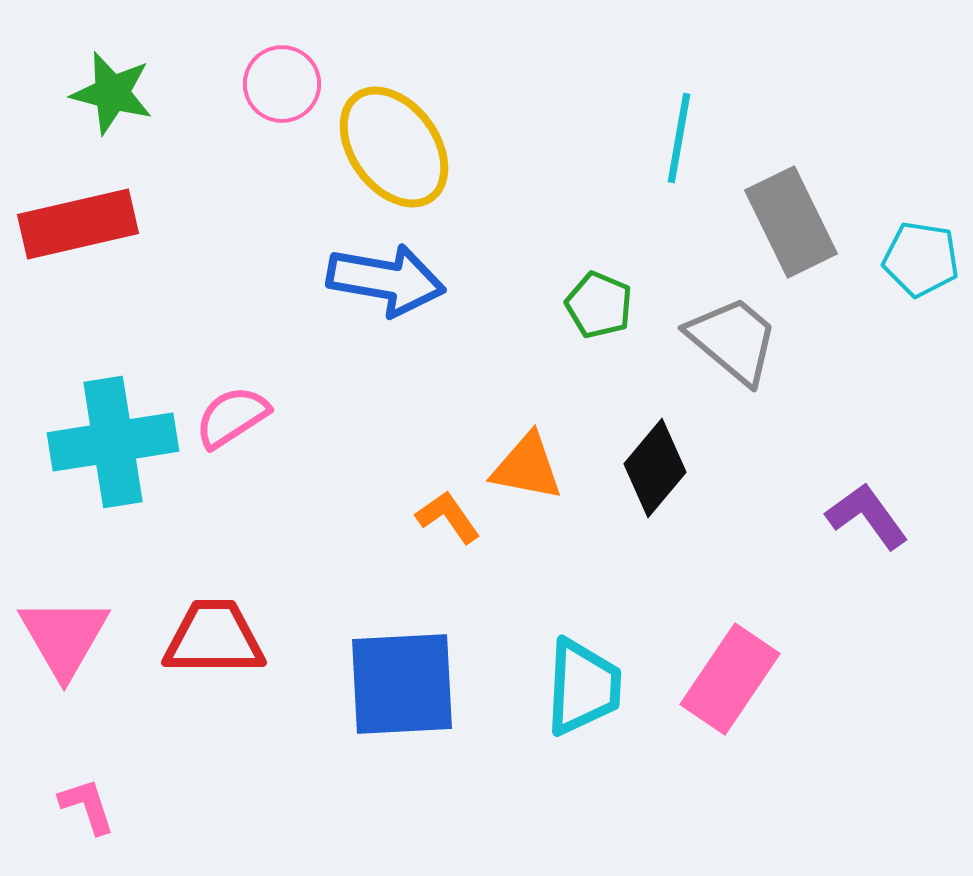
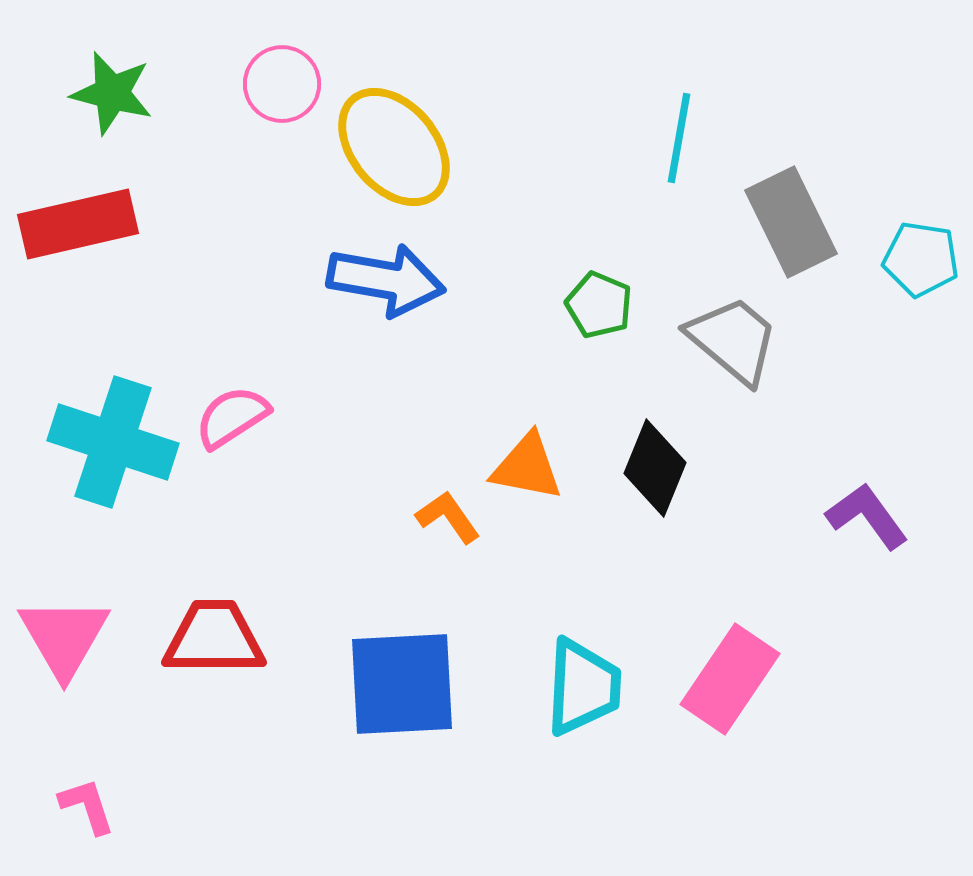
yellow ellipse: rotated 4 degrees counterclockwise
cyan cross: rotated 27 degrees clockwise
black diamond: rotated 18 degrees counterclockwise
